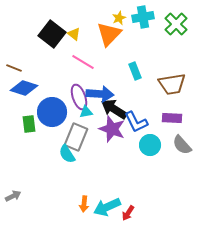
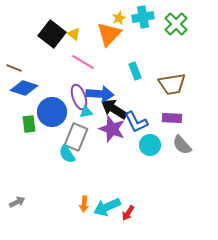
gray arrow: moved 4 px right, 6 px down
